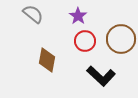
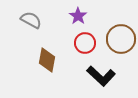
gray semicircle: moved 2 px left, 6 px down; rotated 10 degrees counterclockwise
red circle: moved 2 px down
